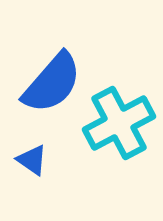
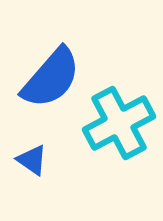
blue semicircle: moved 1 px left, 5 px up
